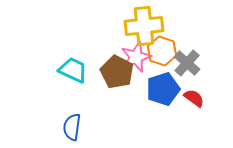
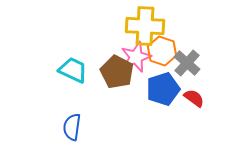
yellow cross: moved 1 px right; rotated 9 degrees clockwise
